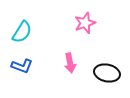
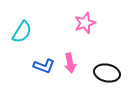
blue L-shape: moved 22 px right
